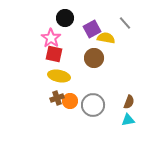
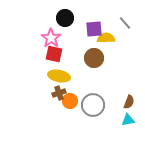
purple square: moved 2 px right; rotated 24 degrees clockwise
yellow semicircle: rotated 12 degrees counterclockwise
brown cross: moved 2 px right, 5 px up
